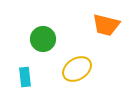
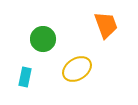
orange trapezoid: rotated 124 degrees counterclockwise
cyan rectangle: rotated 18 degrees clockwise
